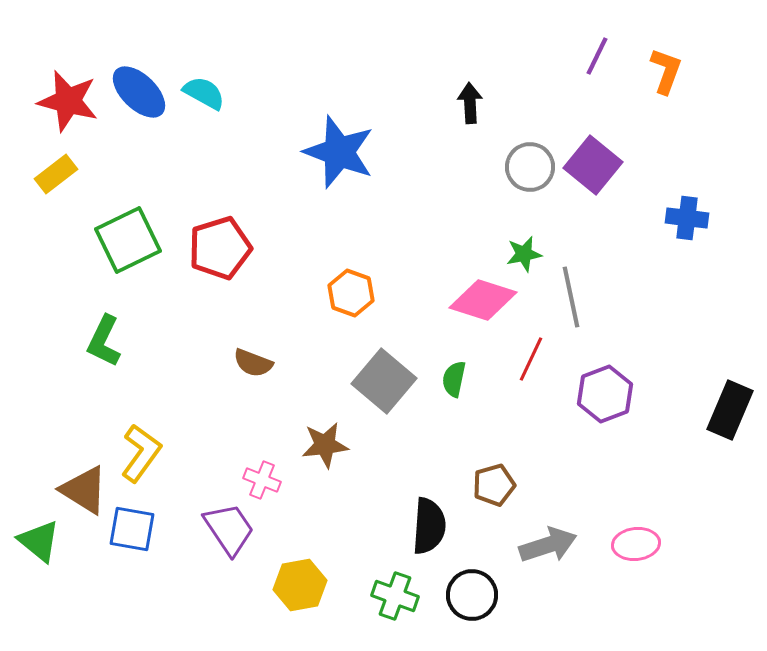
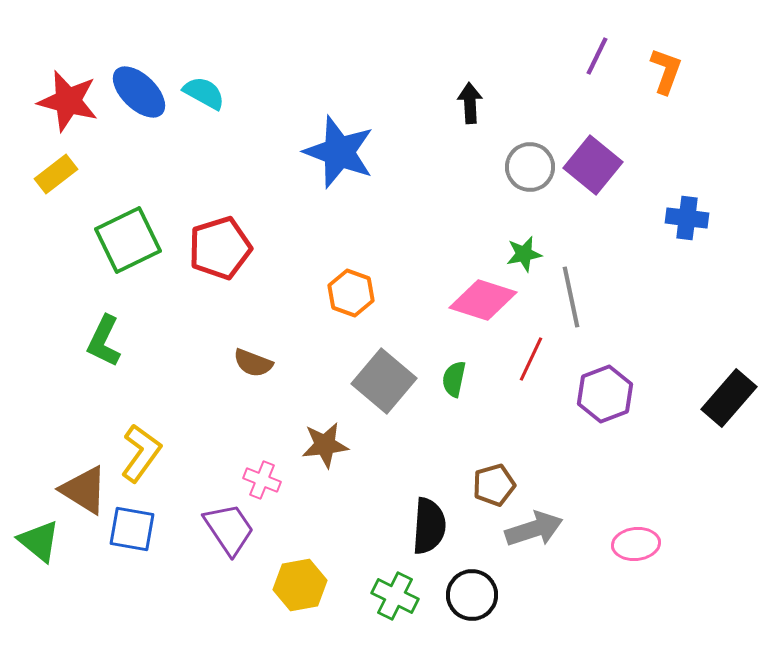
black rectangle: moved 1 px left, 12 px up; rotated 18 degrees clockwise
gray arrow: moved 14 px left, 16 px up
green cross: rotated 6 degrees clockwise
